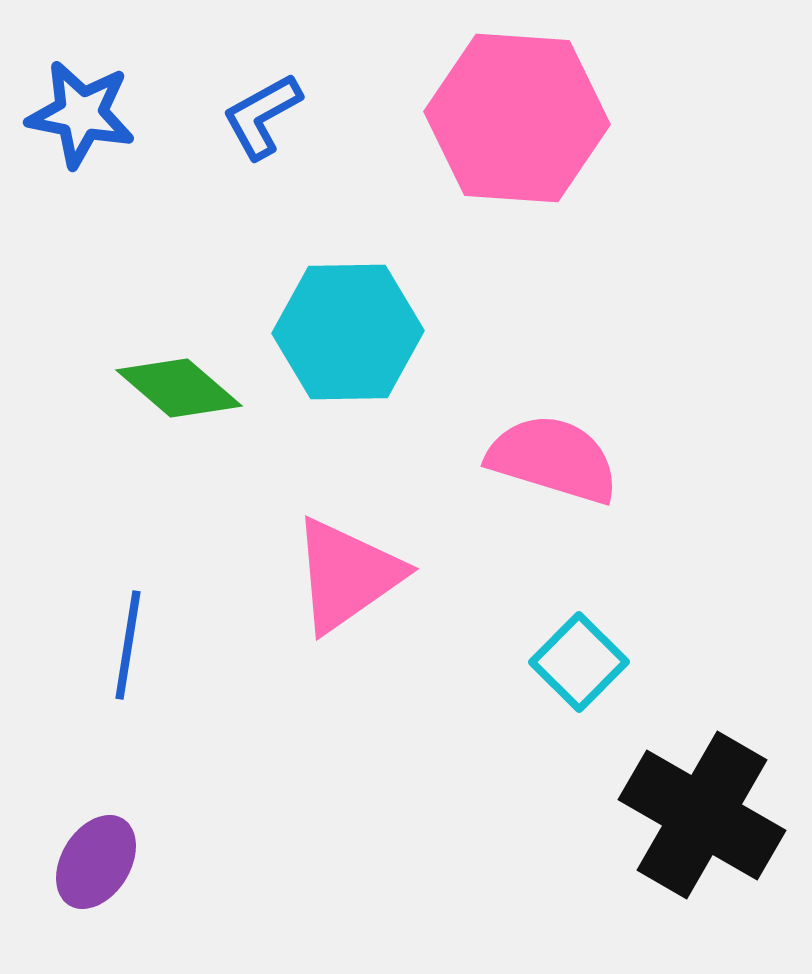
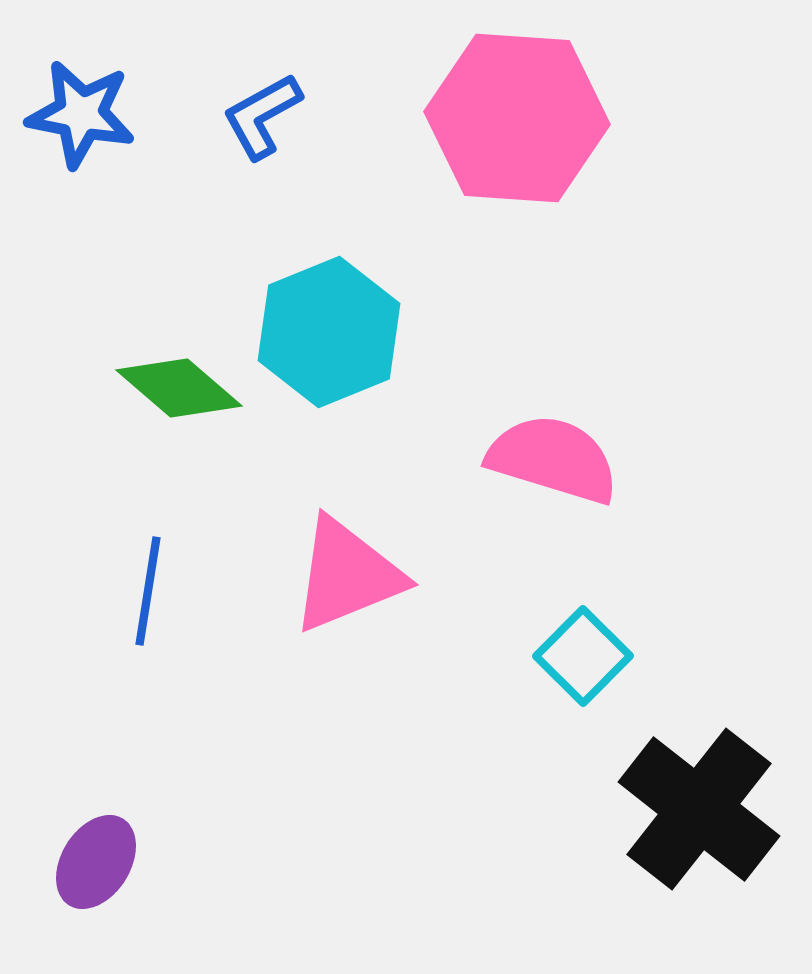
cyan hexagon: moved 19 px left; rotated 21 degrees counterclockwise
pink triangle: rotated 13 degrees clockwise
blue line: moved 20 px right, 54 px up
cyan square: moved 4 px right, 6 px up
black cross: moved 3 px left, 6 px up; rotated 8 degrees clockwise
